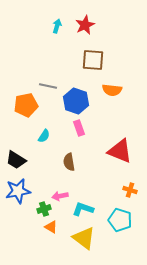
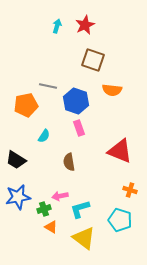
brown square: rotated 15 degrees clockwise
blue star: moved 6 px down
cyan L-shape: moved 3 px left; rotated 35 degrees counterclockwise
